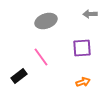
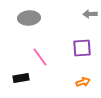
gray ellipse: moved 17 px left, 3 px up; rotated 15 degrees clockwise
pink line: moved 1 px left
black rectangle: moved 2 px right, 2 px down; rotated 28 degrees clockwise
